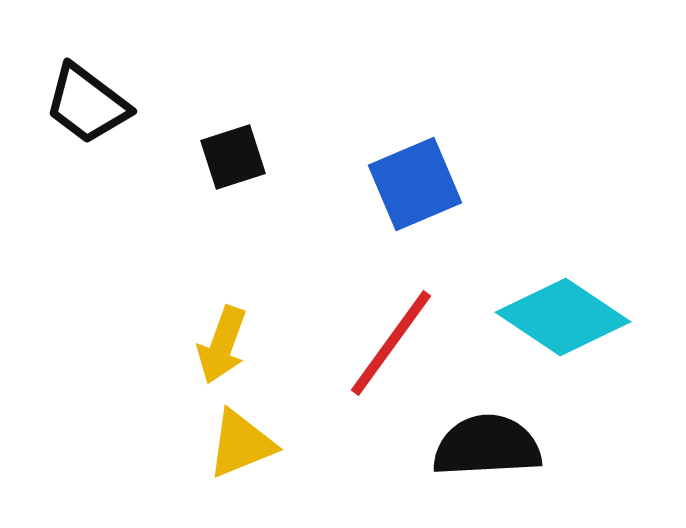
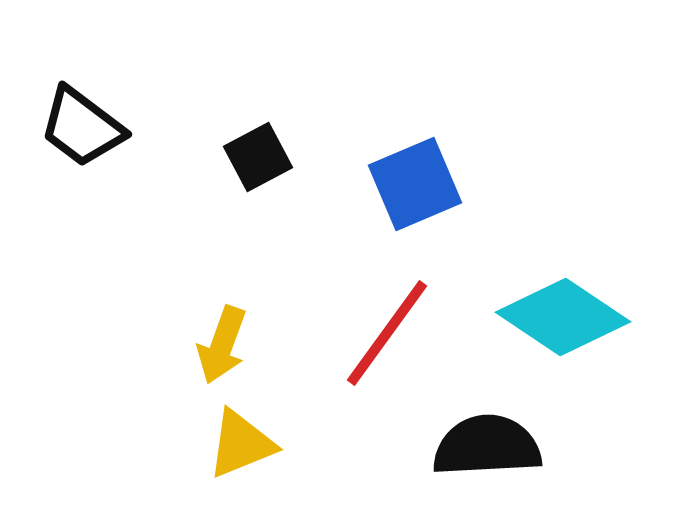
black trapezoid: moved 5 px left, 23 px down
black square: moved 25 px right; rotated 10 degrees counterclockwise
red line: moved 4 px left, 10 px up
